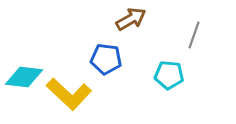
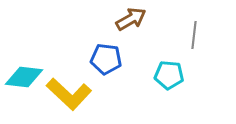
gray line: rotated 12 degrees counterclockwise
